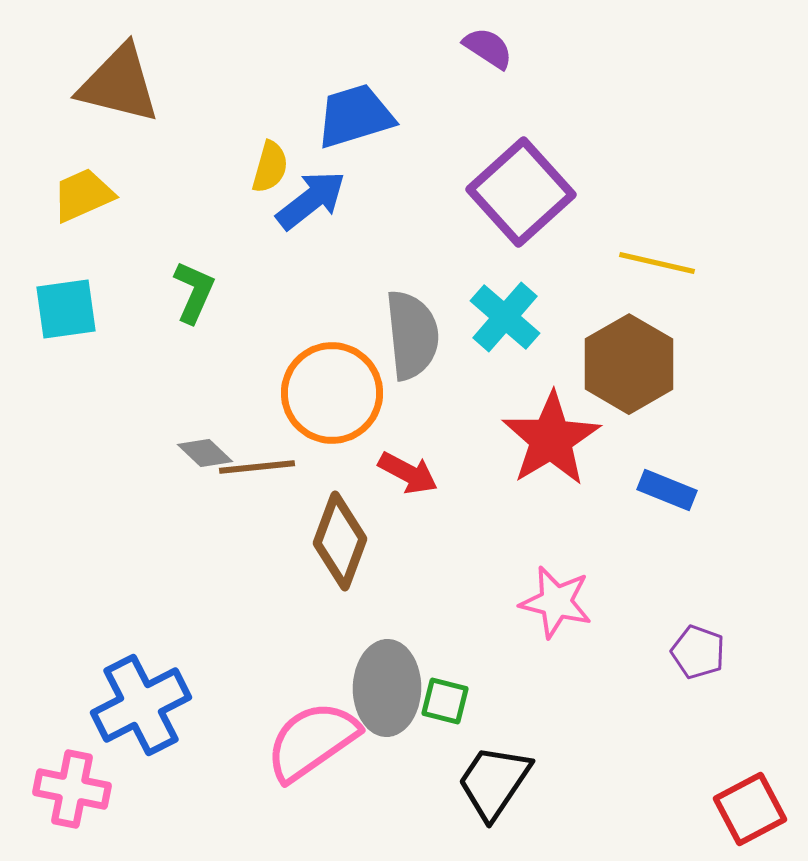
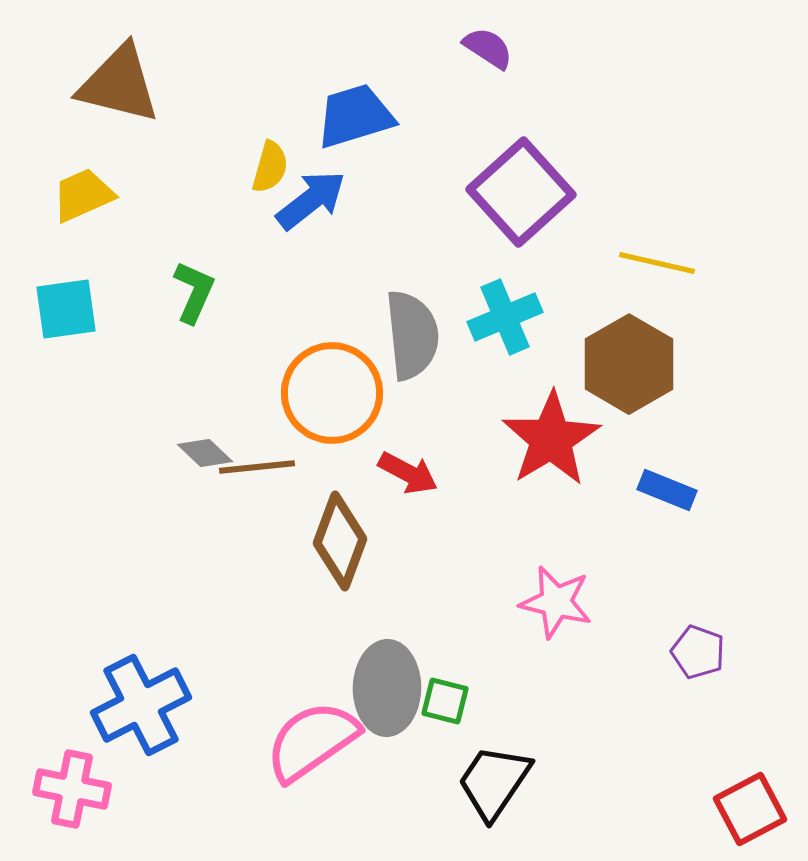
cyan cross: rotated 26 degrees clockwise
